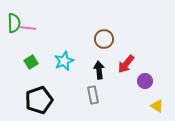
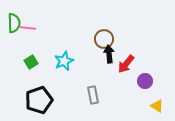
black arrow: moved 10 px right, 16 px up
